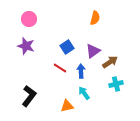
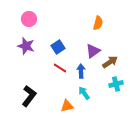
orange semicircle: moved 3 px right, 5 px down
blue square: moved 9 px left
